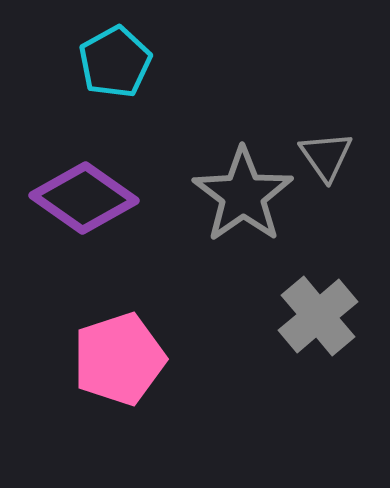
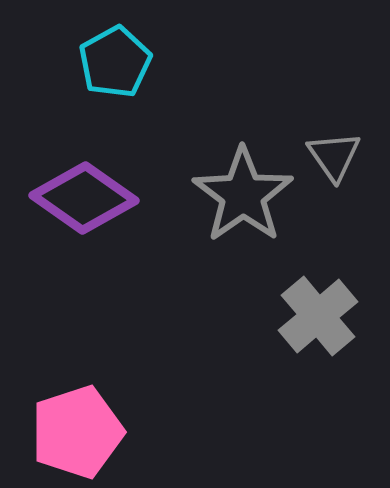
gray triangle: moved 8 px right
pink pentagon: moved 42 px left, 73 px down
